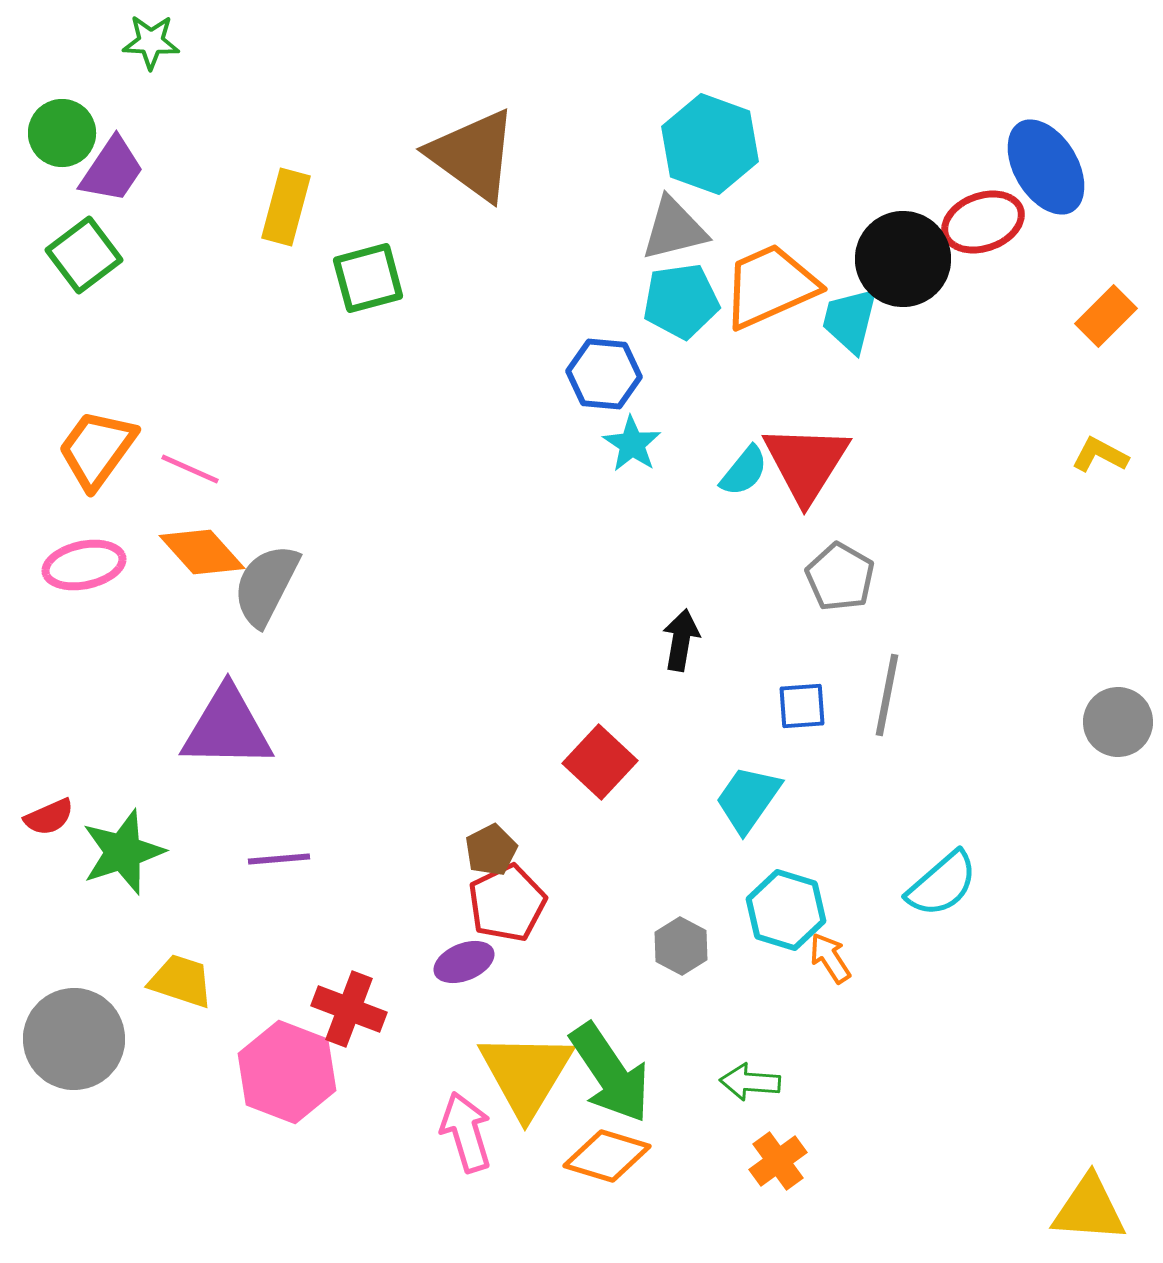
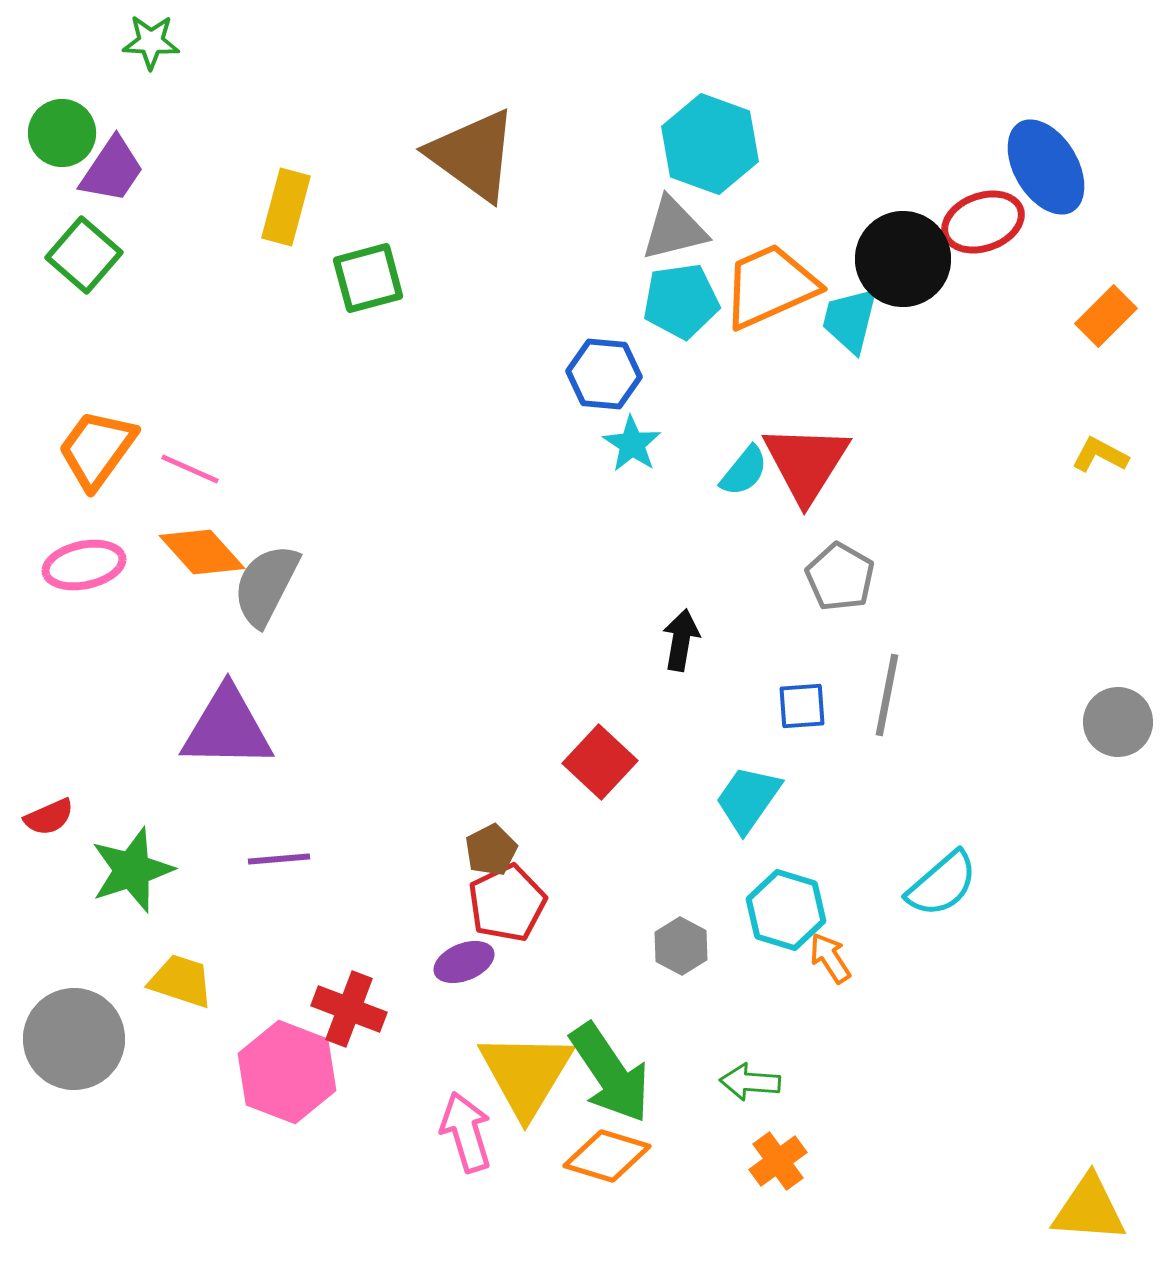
green square at (84, 255): rotated 12 degrees counterclockwise
green star at (123, 852): moved 9 px right, 18 px down
